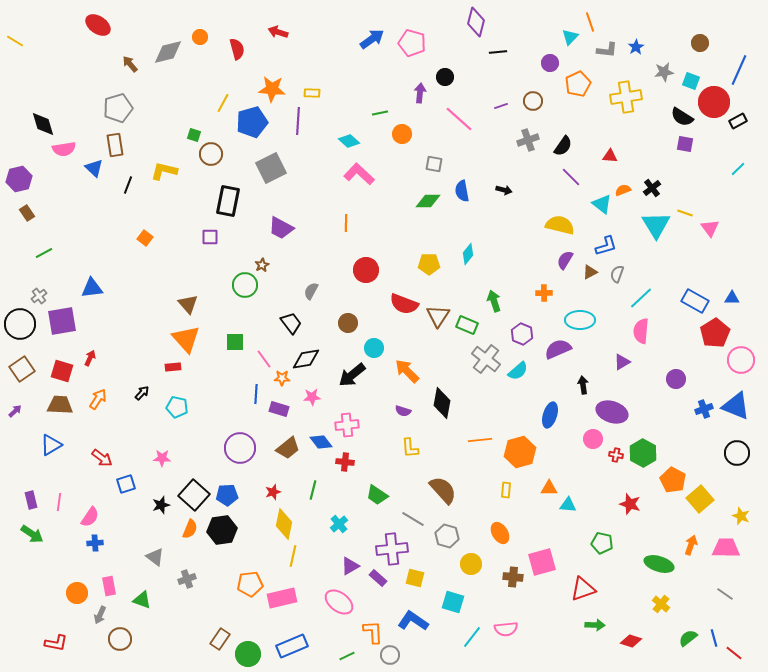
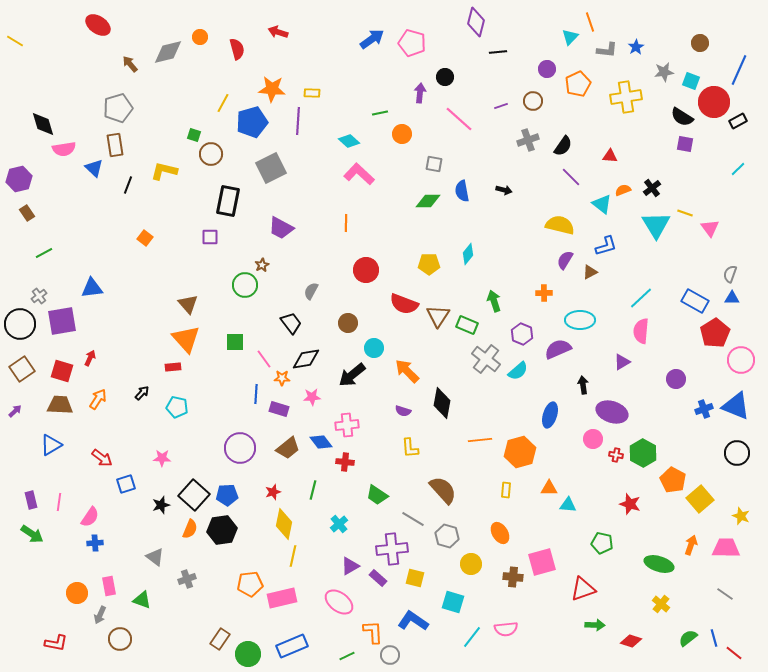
purple circle at (550, 63): moved 3 px left, 6 px down
gray semicircle at (617, 274): moved 113 px right
